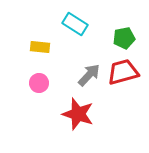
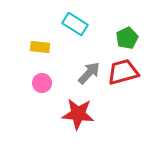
green pentagon: moved 3 px right; rotated 15 degrees counterclockwise
gray arrow: moved 2 px up
pink circle: moved 3 px right
red star: rotated 12 degrees counterclockwise
